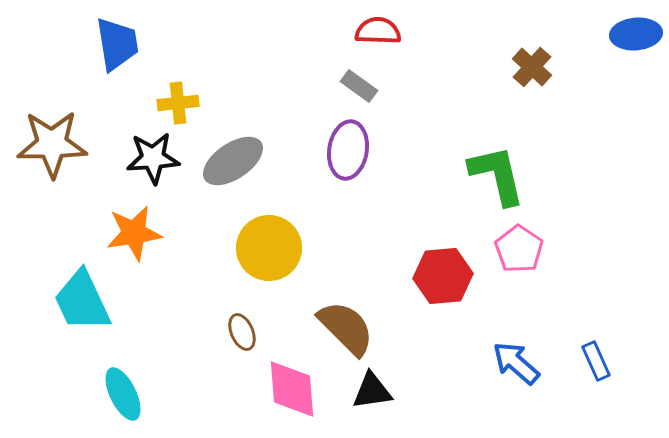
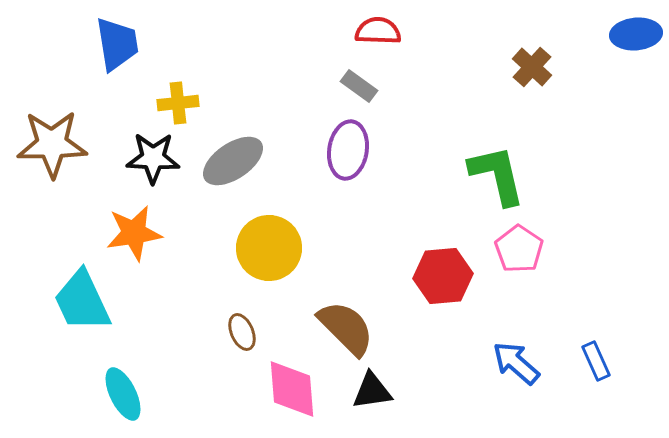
black star: rotated 6 degrees clockwise
